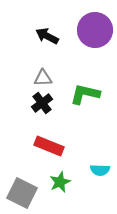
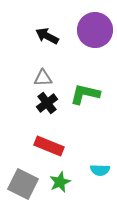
black cross: moved 5 px right
gray square: moved 1 px right, 9 px up
